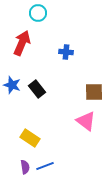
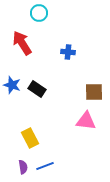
cyan circle: moved 1 px right
red arrow: rotated 55 degrees counterclockwise
blue cross: moved 2 px right
black rectangle: rotated 18 degrees counterclockwise
pink triangle: rotated 30 degrees counterclockwise
yellow rectangle: rotated 30 degrees clockwise
purple semicircle: moved 2 px left
